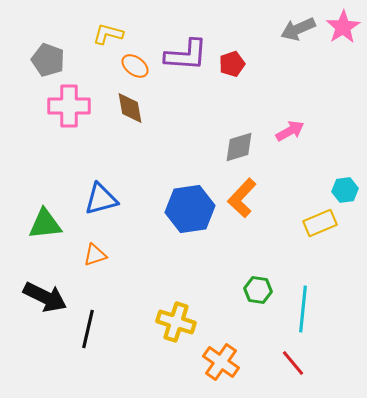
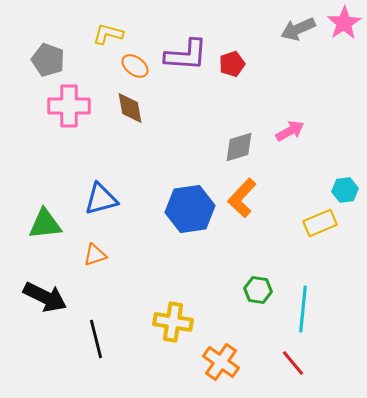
pink star: moved 1 px right, 4 px up
yellow cross: moved 3 px left; rotated 9 degrees counterclockwise
black line: moved 8 px right, 10 px down; rotated 27 degrees counterclockwise
